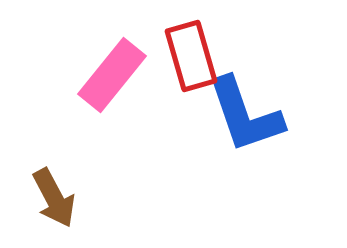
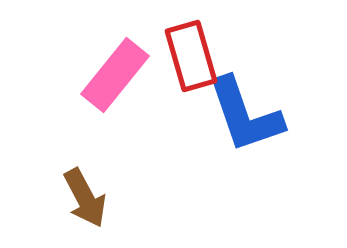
pink rectangle: moved 3 px right
brown arrow: moved 31 px right
